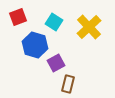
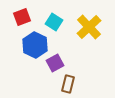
red square: moved 4 px right
blue hexagon: rotated 10 degrees clockwise
purple square: moved 1 px left
